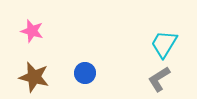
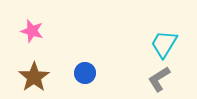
brown star: rotated 24 degrees clockwise
